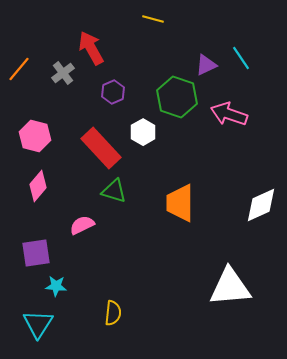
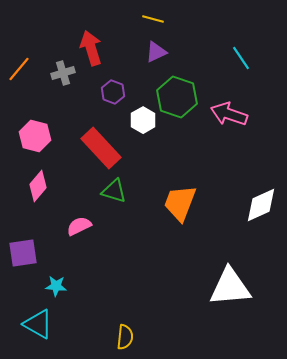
red arrow: rotated 12 degrees clockwise
purple triangle: moved 50 px left, 13 px up
gray cross: rotated 20 degrees clockwise
purple hexagon: rotated 15 degrees counterclockwise
white hexagon: moved 12 px up
orange trapezoid: rotated 21 degrees clockwise
pink semicircle: moved 3 px left, 1 px down
purple square: moved 13 px left
yellow semicircle: moved 12 px right, 24 px down
cyan triangle: rotated 32 degrees counterclockwise
